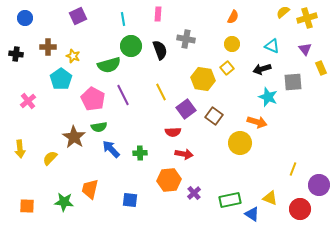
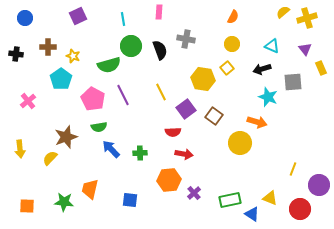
pink rectangle at (158, 14): moved 1 px right, 2 px up
brown star at (74, 137): moved 8 px left; rotated 20 degrees clockwise
